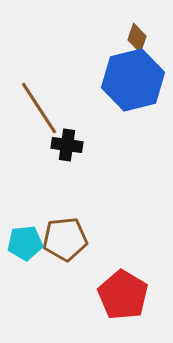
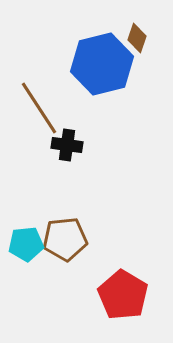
blue hexagon: moved 31 px left, 16 px up
cyan pentagon: moved 1 px right, 1 px down
